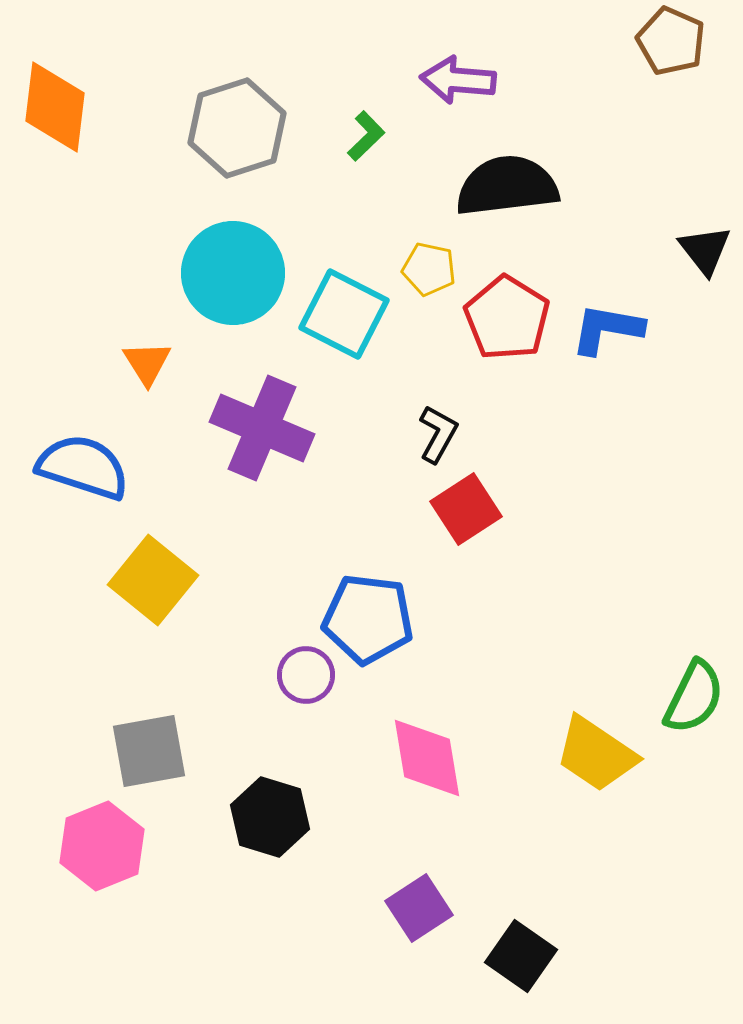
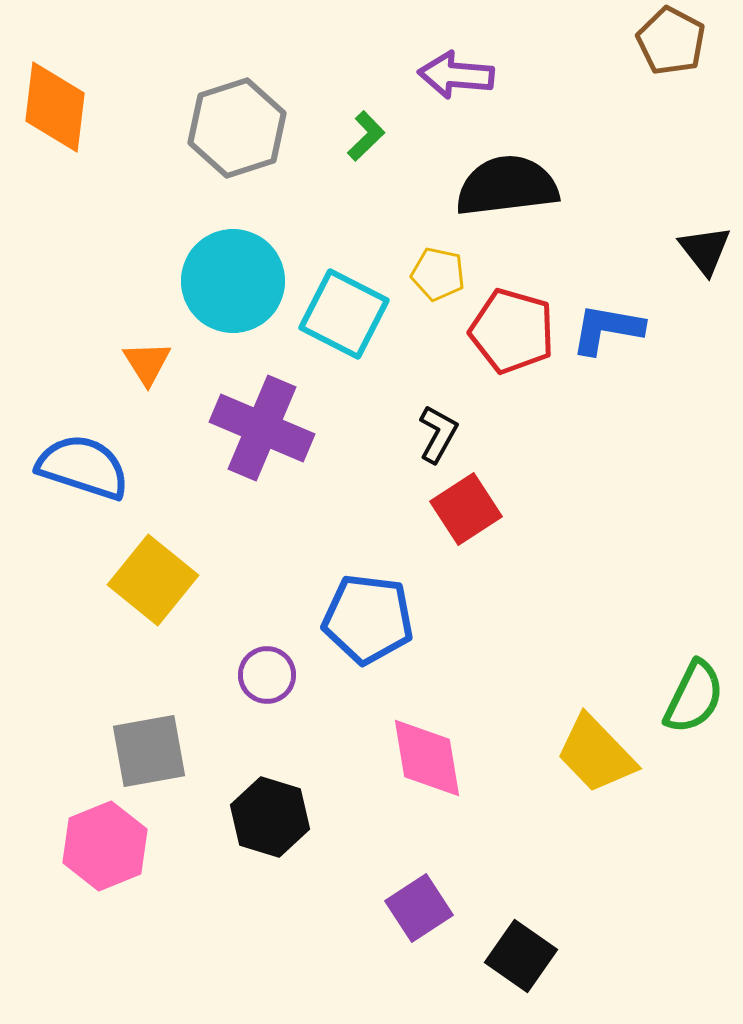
brown pentagon: rotated 4 degrees clockwise
purple arrow: moved 2 px left, 5 px up
yellow pentagon: moved 9 px right, 5 px down
cyan circle: moved 8 px down
red pentagon: moved 5 px right, 13 px down; rotated 16 degrees counterclockwise
purple circle: moved 39 px left
yellow trapezoid: rotated 12 degrees clockwise
pink hexagon: moved 3 px right
